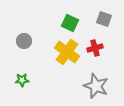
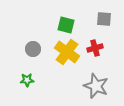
gray square: rotated 14 degrees counterclockwise
green square: moved 4 px left, 2 px down; rotated 12 degrees counterclockwise
gray circle: moved 9 px right, 8 px down
green star: moved 5 px right
